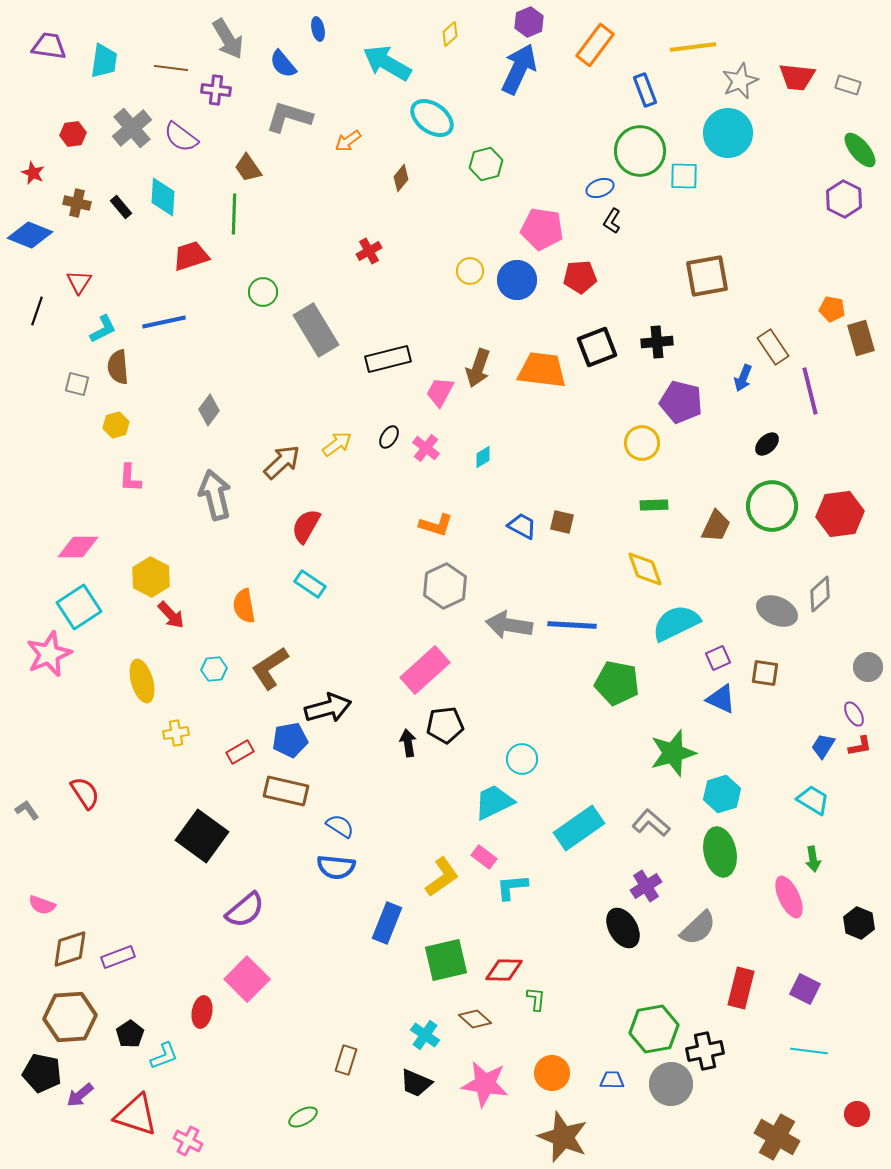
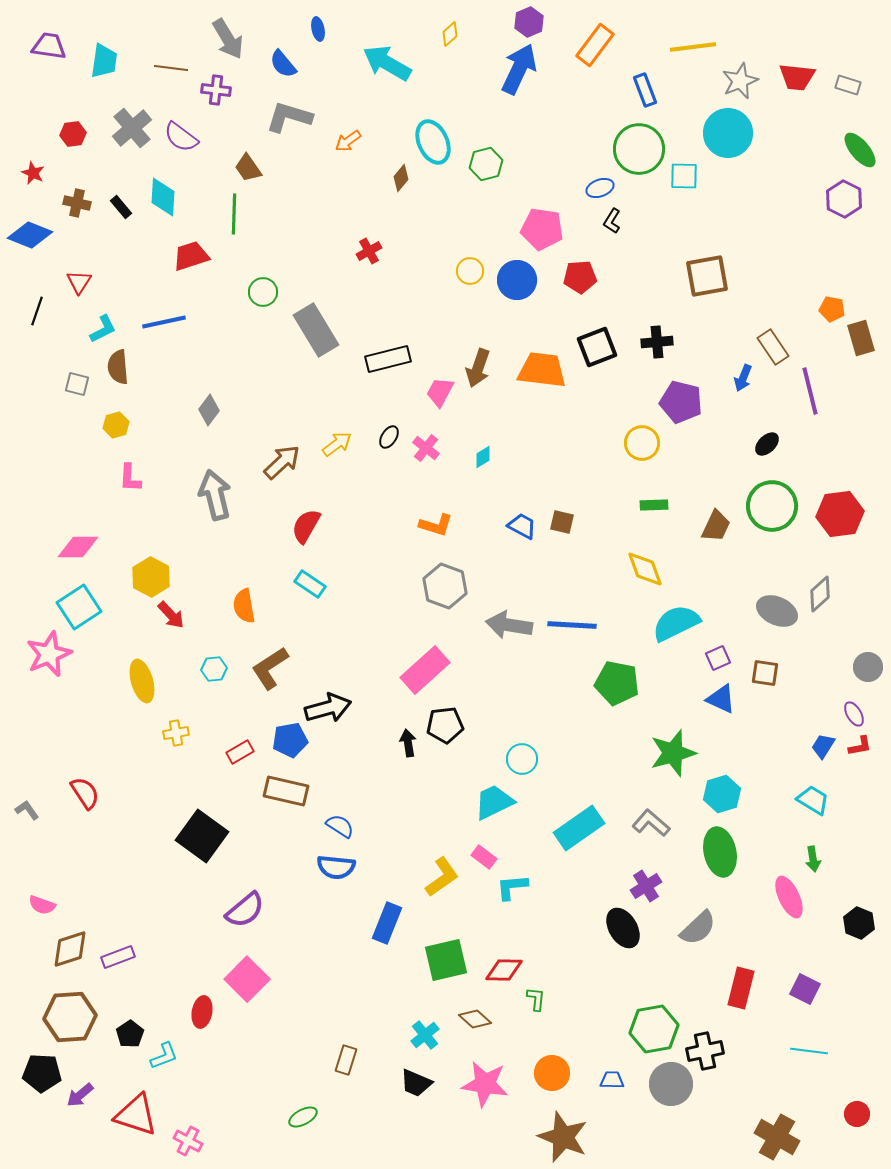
cyan ellipse at (432, 118): moved 1 px right, 24 px down; rotated 30 degrees clockwise
green circle at (640, 151): moved 1 px left, 2 px up
gray hexagon at (445, 586): rotated 15 degrees counterclockwise
cyan cross at (425, 1035): rotated 16 degrees clockwise
black pentagon at (42, 1073): rotated 9 degrees counterclockwise
